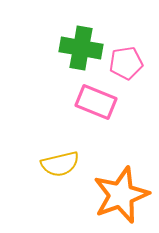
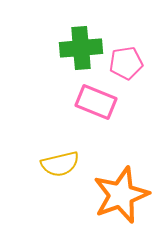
green cross: rotated 15 degrees counterclockwise
